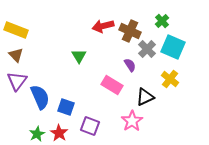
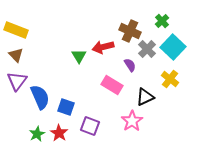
red arrow: moved 21 px down
cyan square: rotated 20 degrees clockwise
